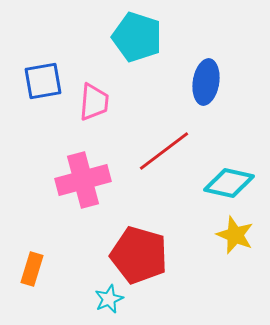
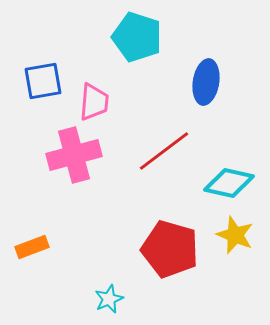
pink cross: moved 9 px left, 25 px up
red pentagon: moved 31 px right, 6 px up
orange rectangle: moved 22 px up; rotated 52 degrees clockwise
